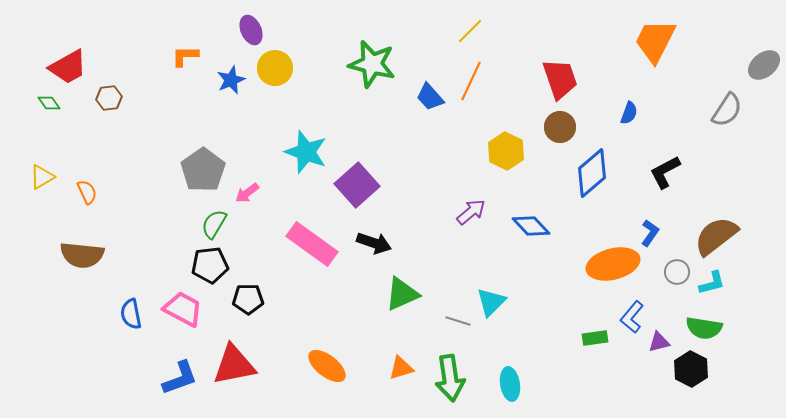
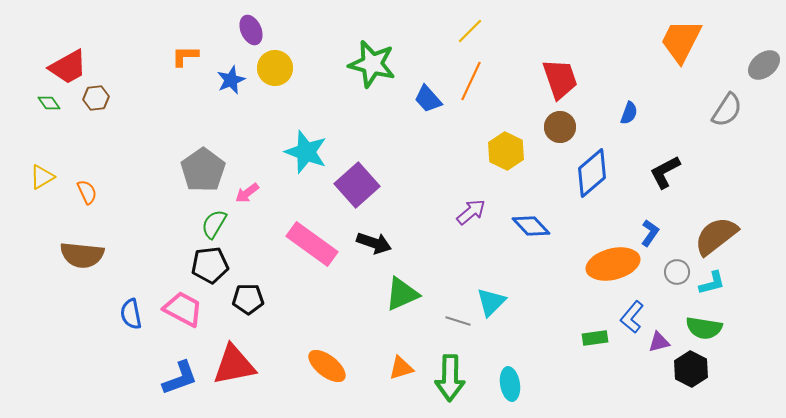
orange trapezoid at (655, 41): moved 26 px right
blue trapezoid at (430, 97): moved 2 px left, 2 px down
brown hexagon at (109, 98): moved 13 px left
green arrow at (450, 378): rotated 9 degrees clockwise
